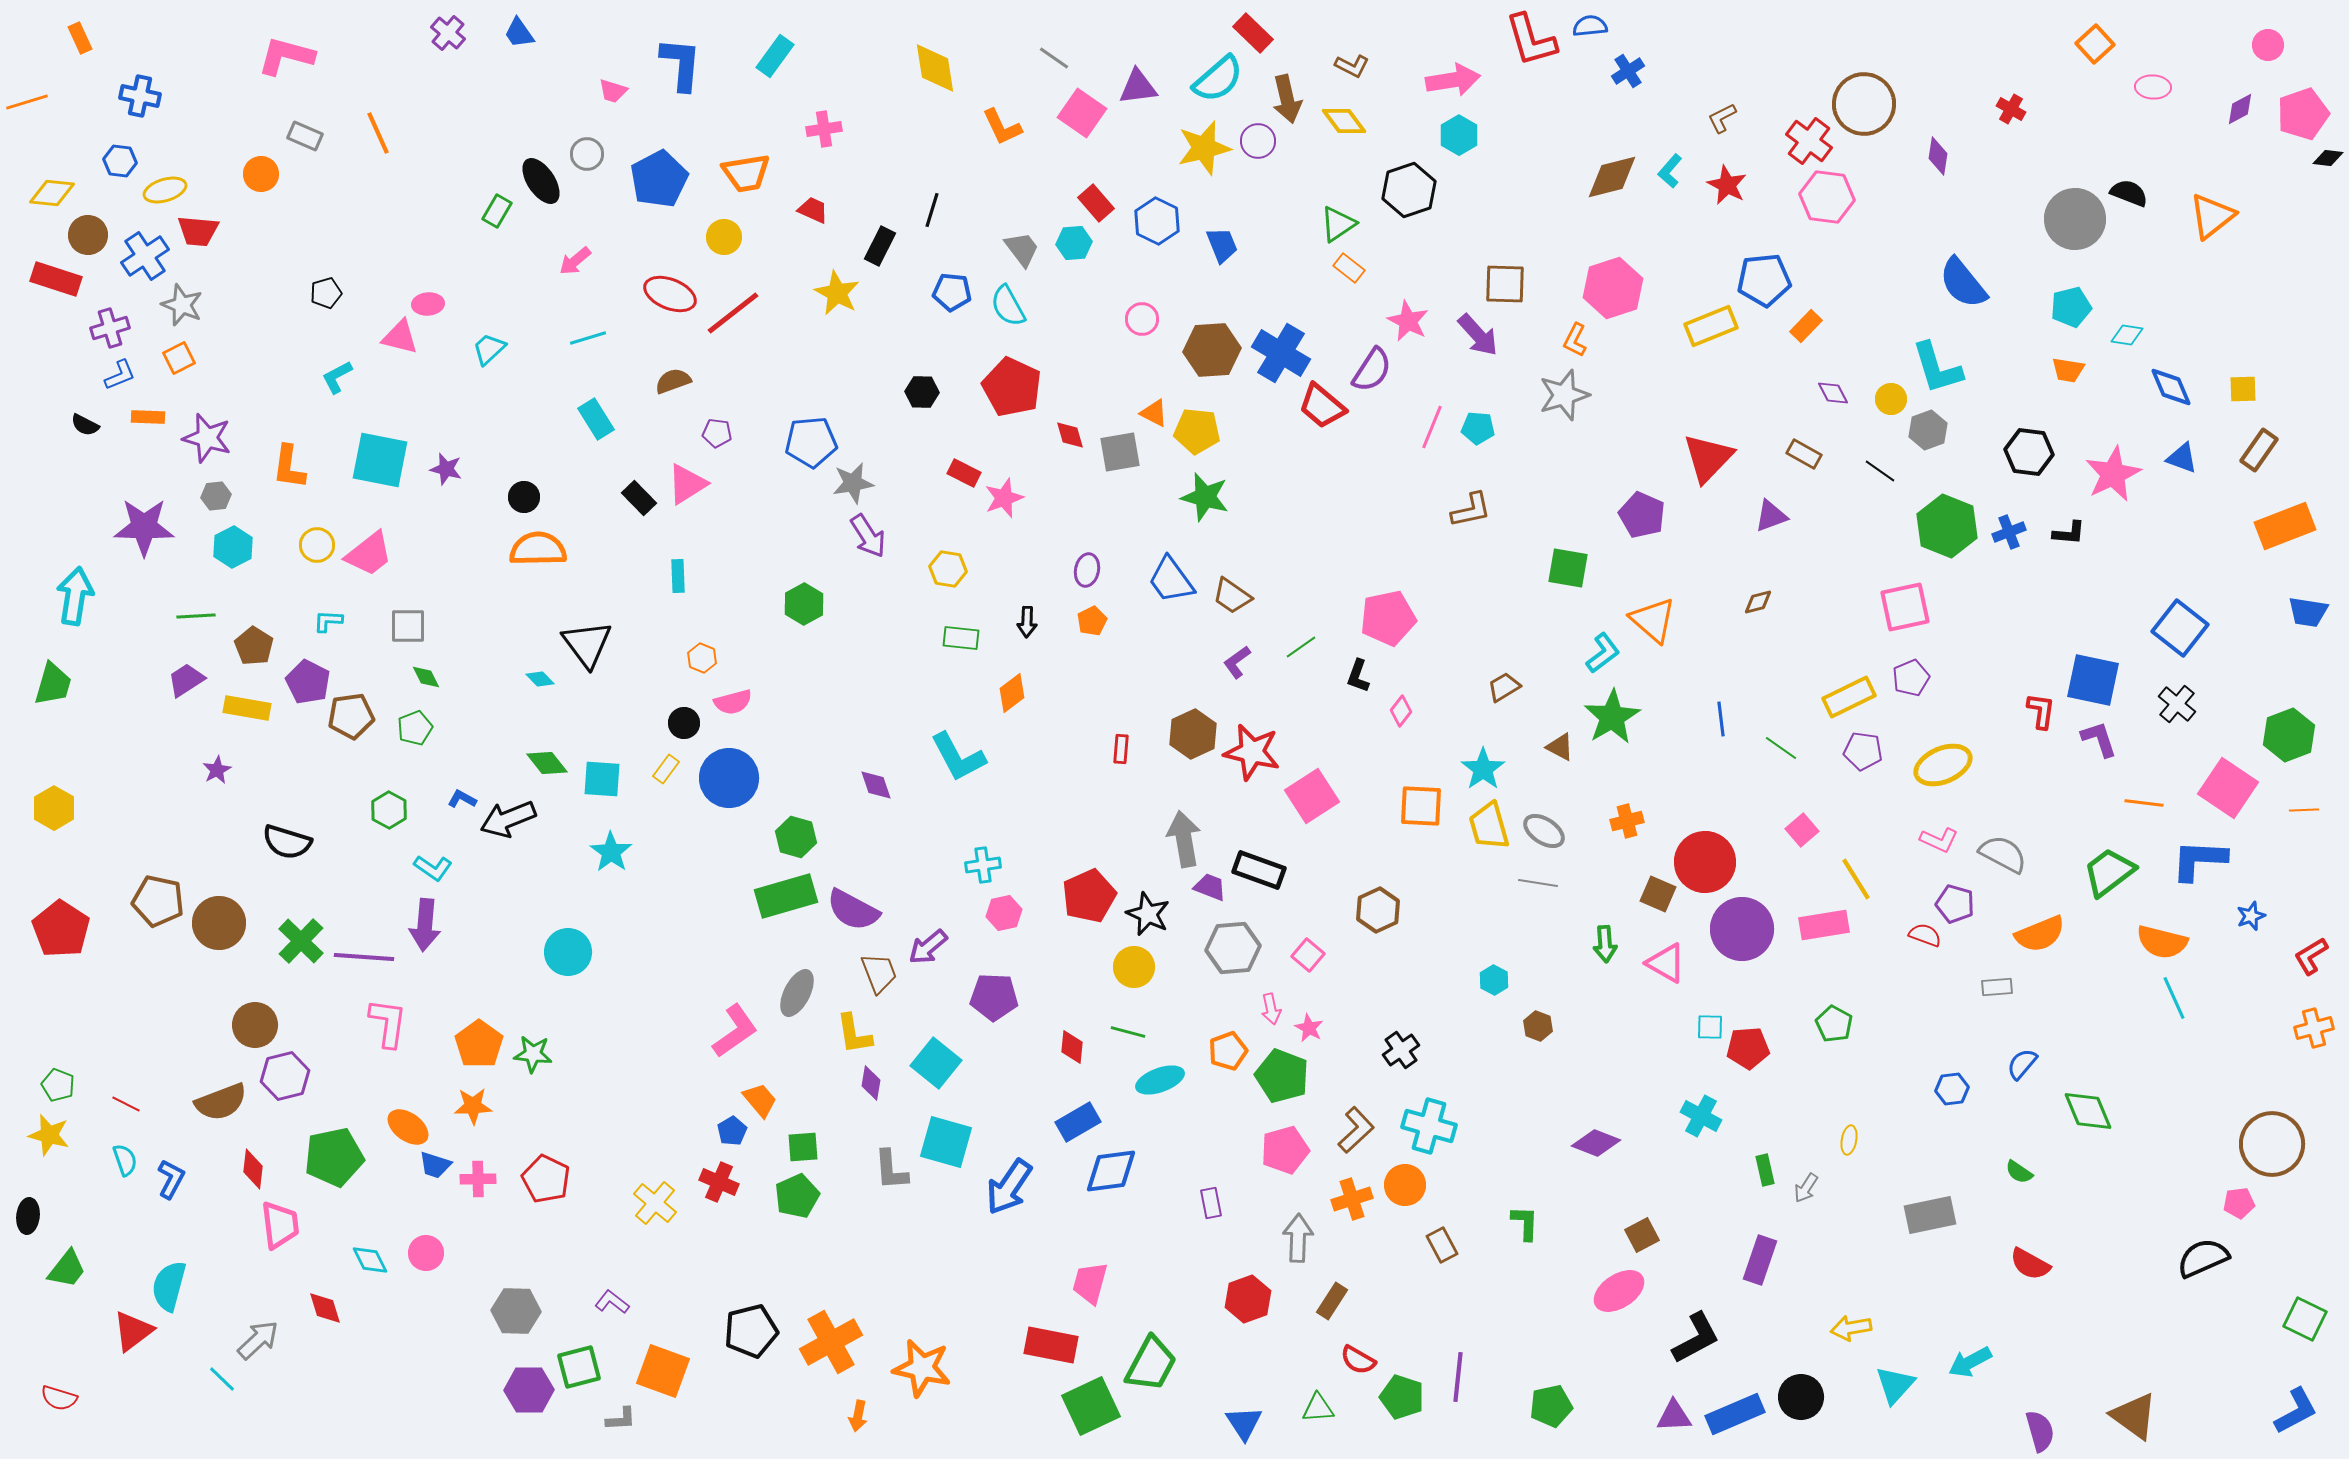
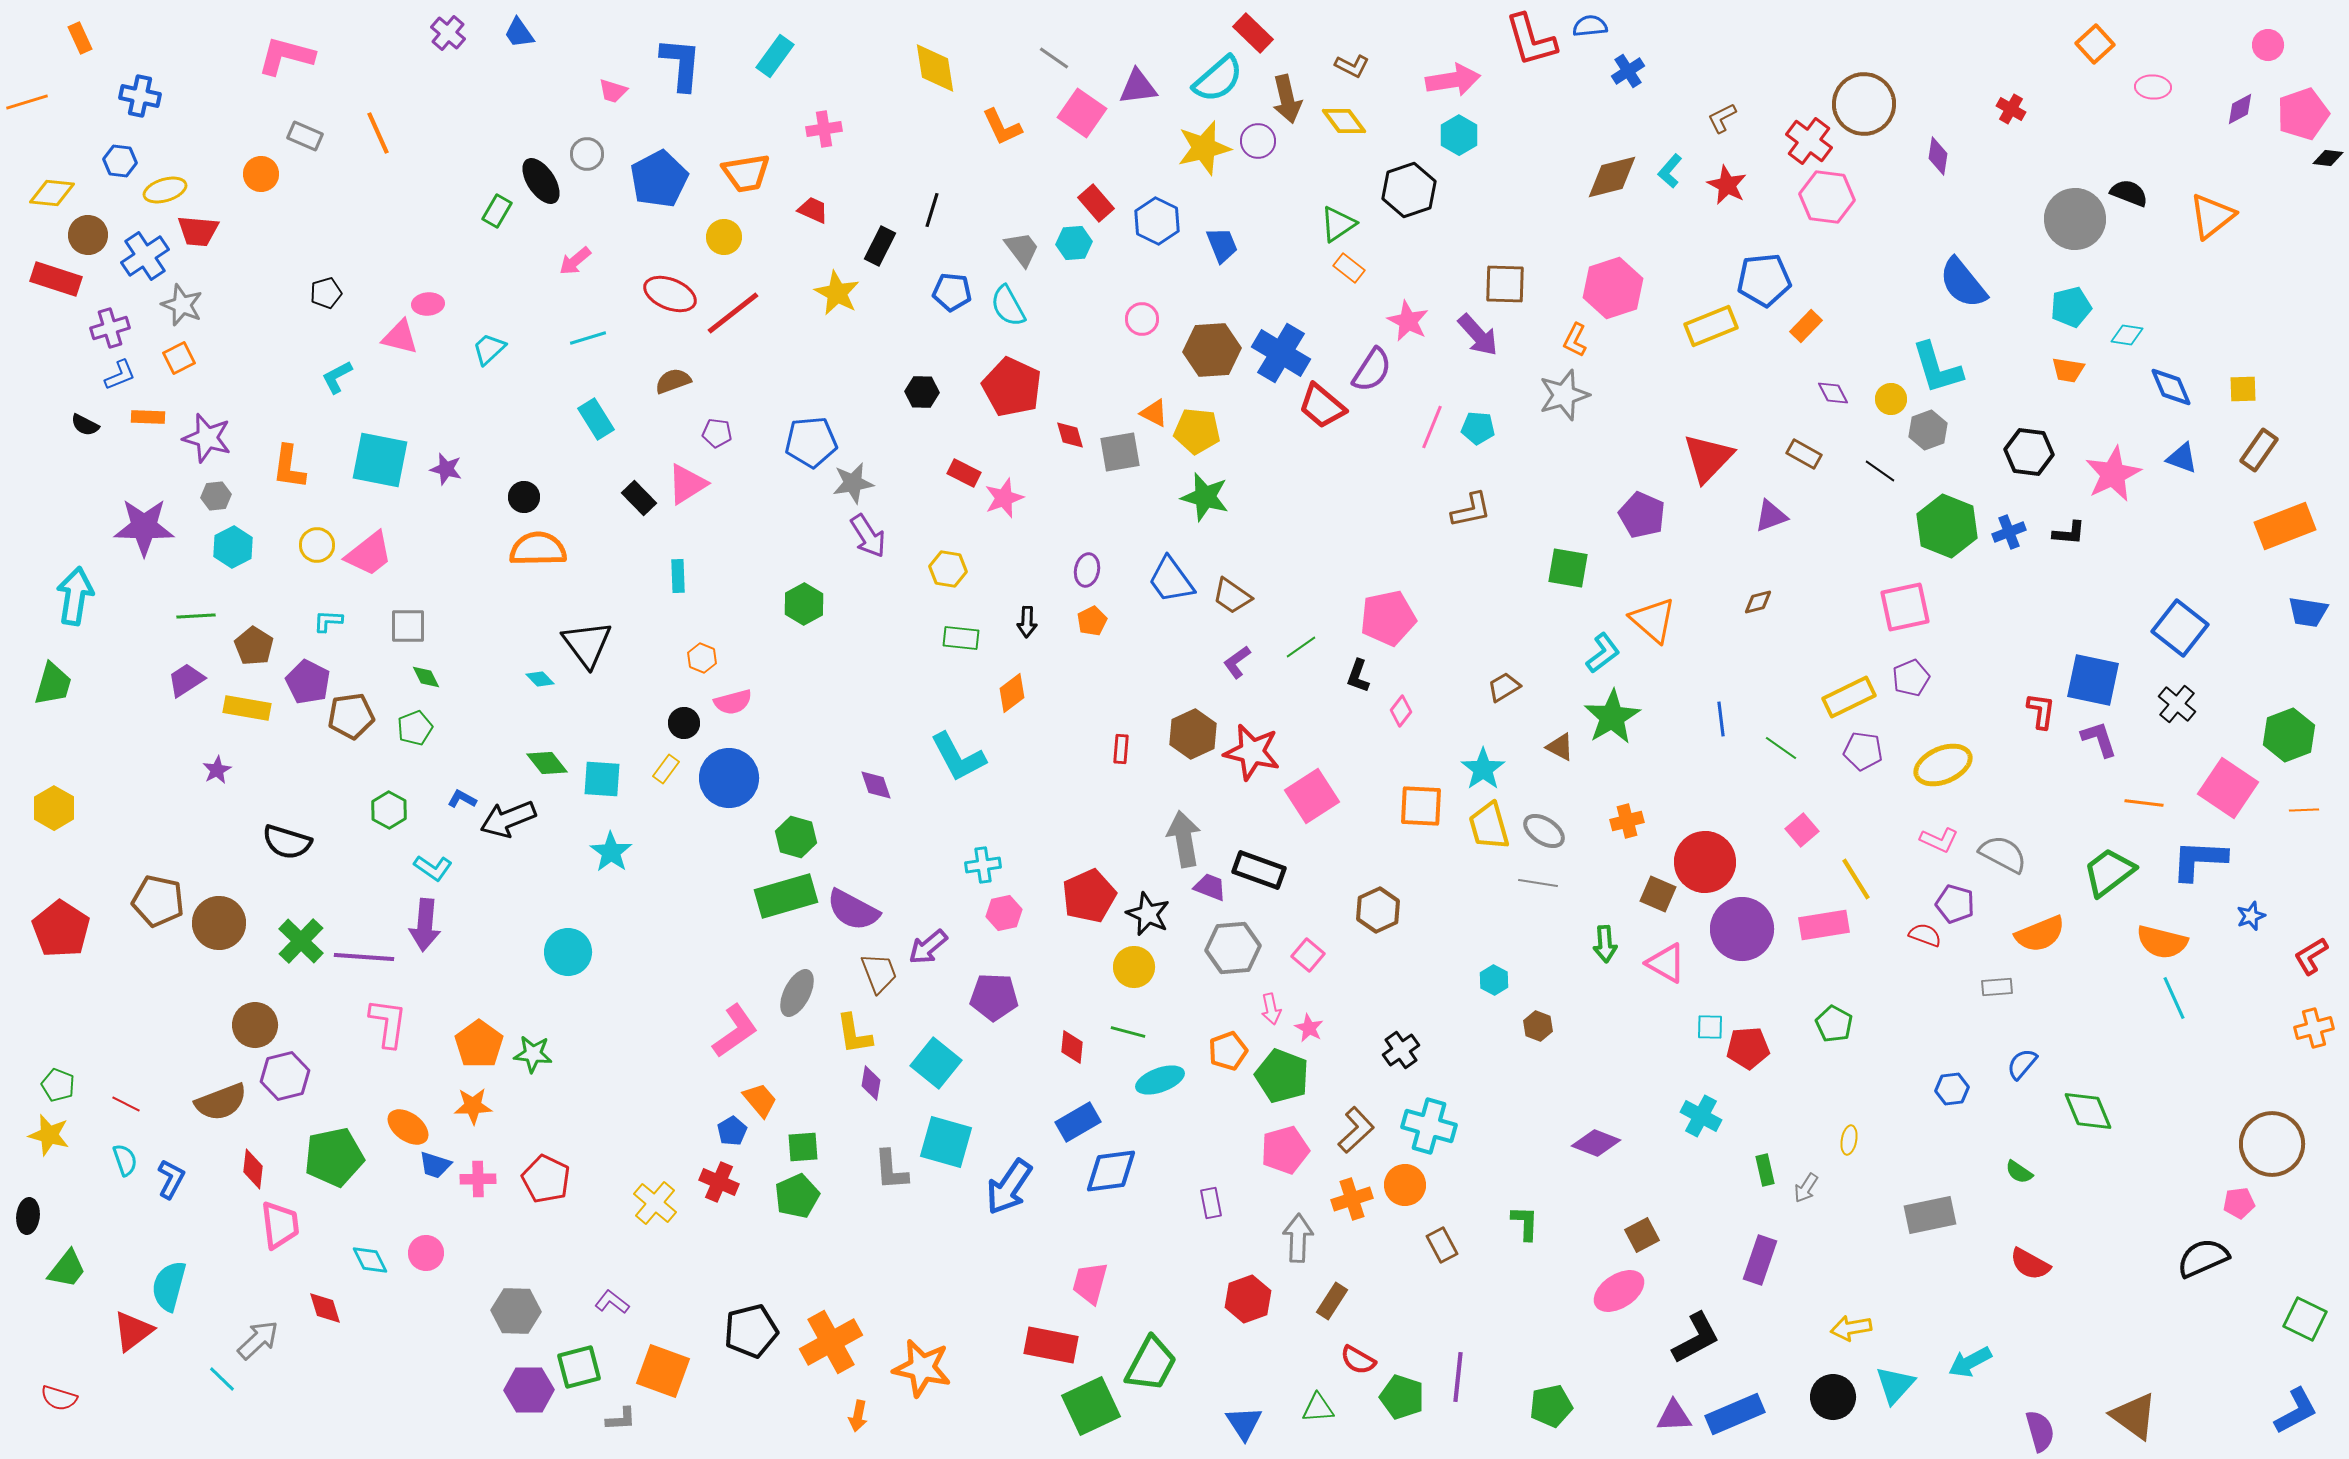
black circle at (1801, 1397): moved 32 px right
